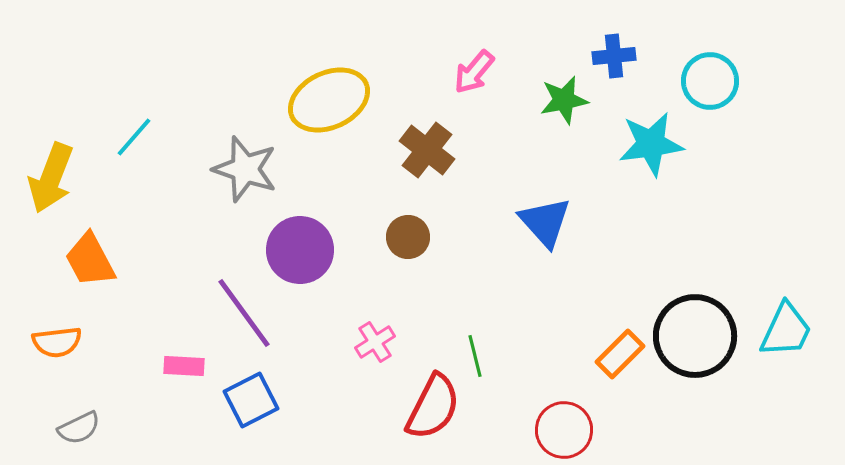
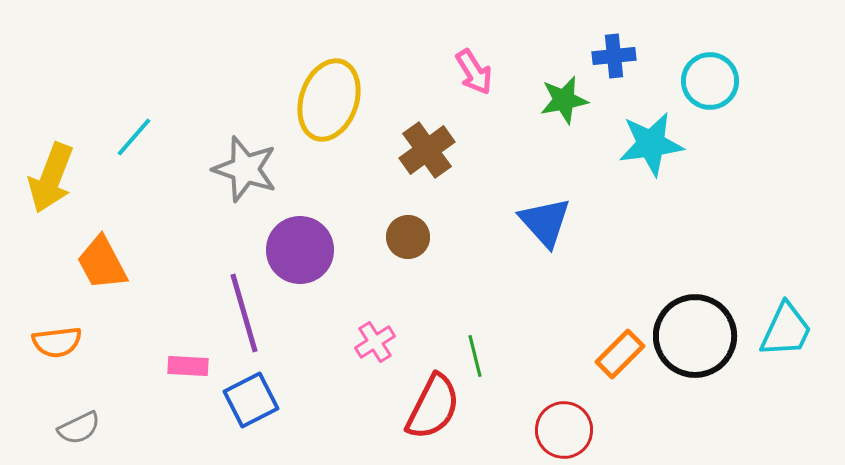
pink arrow: rotated 72 degrees counterclockwise
yellow ellipse: rotated 46 degrees counterclockwise
brown cross: rotated 16 degrees clockwise
orange trapezoid: moved 12 px right, 3 px down
purple line: rotated 20 degrees clockwise
pink rectangle: moved 4 px right
